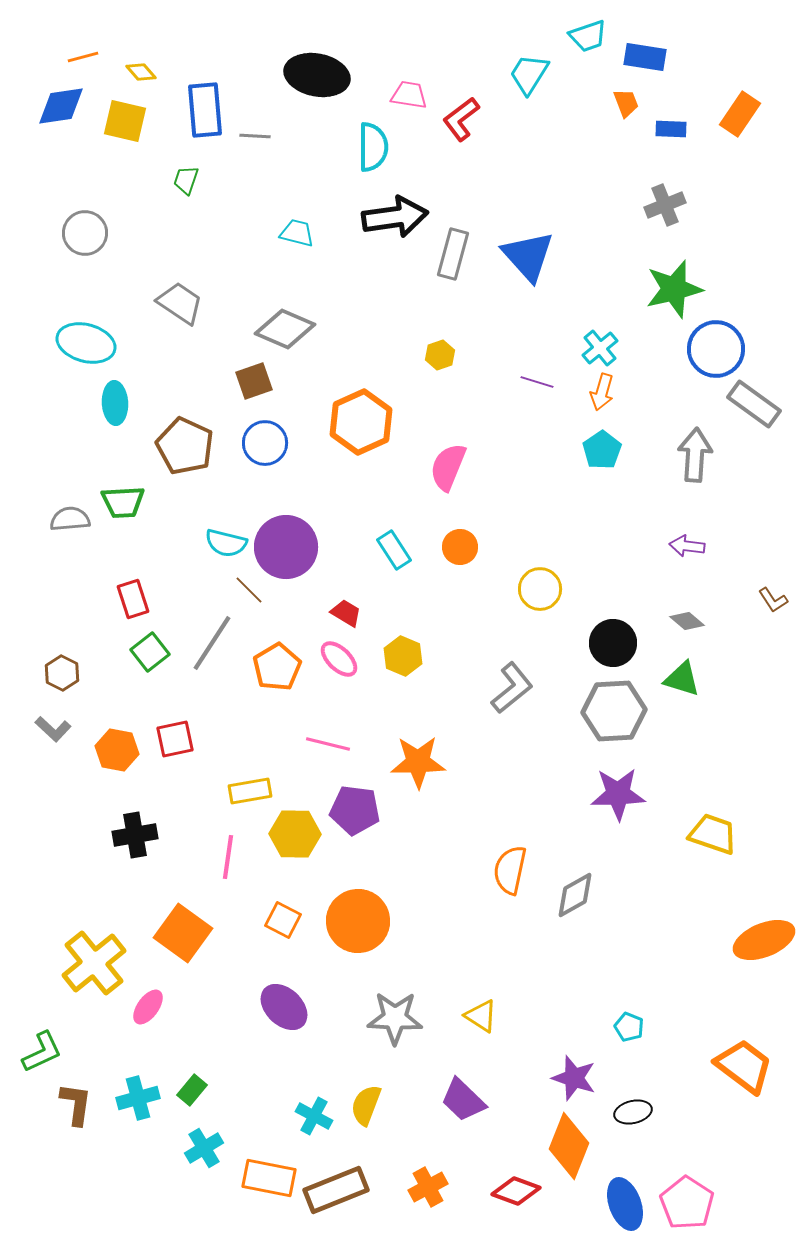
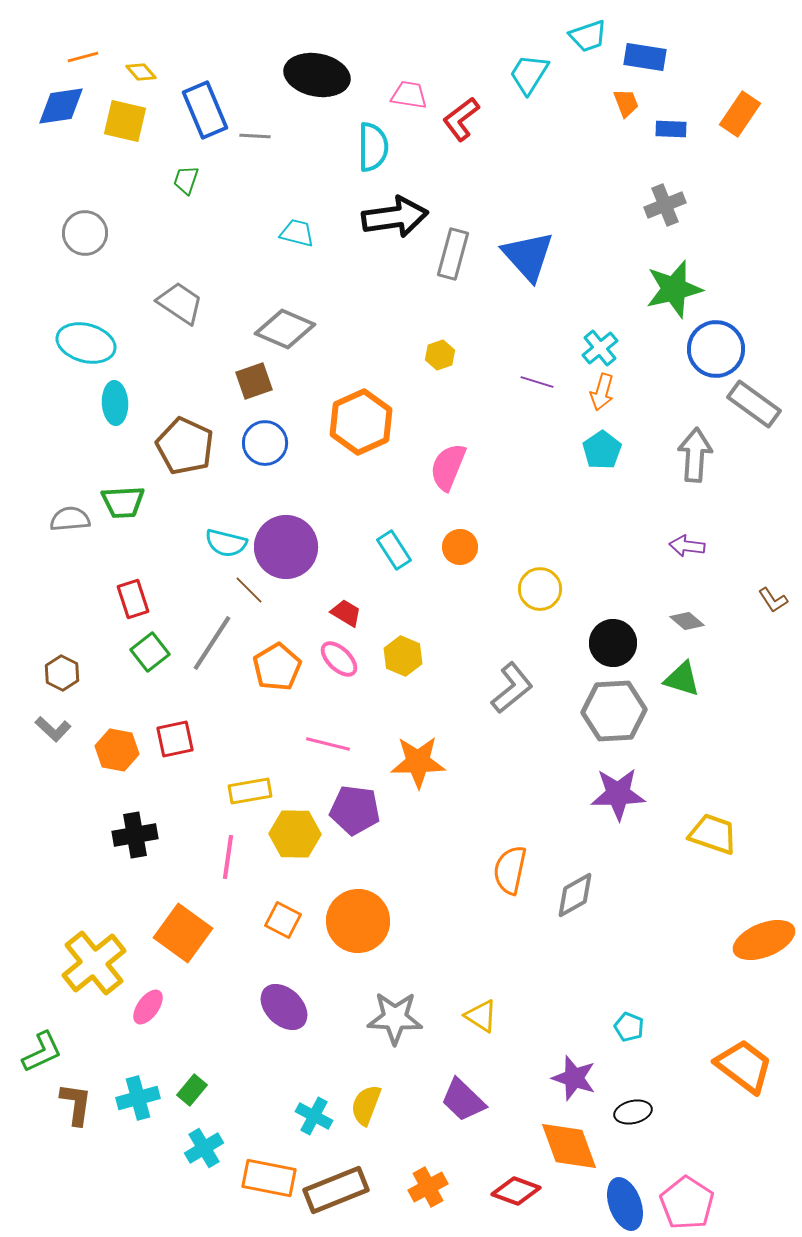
blue rectangle at (205, 110): rotated 18 degrees counterclockwise
orange diamond at (569, 1146): rotated 42 degrees counterclockwise
